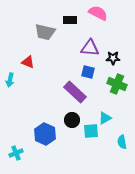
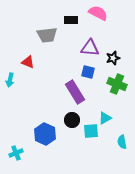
black rectangle: moved 1 px right
gray trapezoid: moved 2 px right, 3 px down; rotated 20 degrees counterclockwise
black star: rotated 16 degrees counterclockwise
purple rectangle: rotated 15 degrees clockwise
